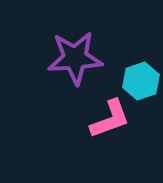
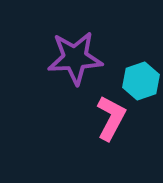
pink L-shape: moved 1 px right, 1 px up; rotated 42 degrees counterclockwise
